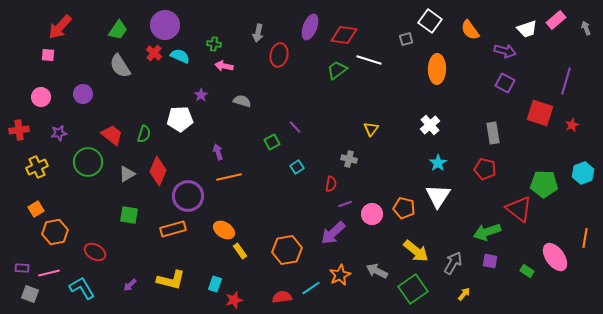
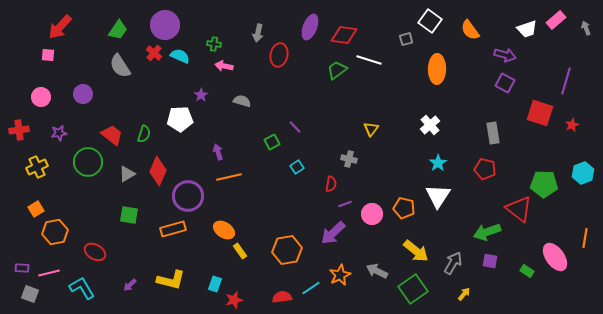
purple arrow at (505, 51): moved 4 px down
